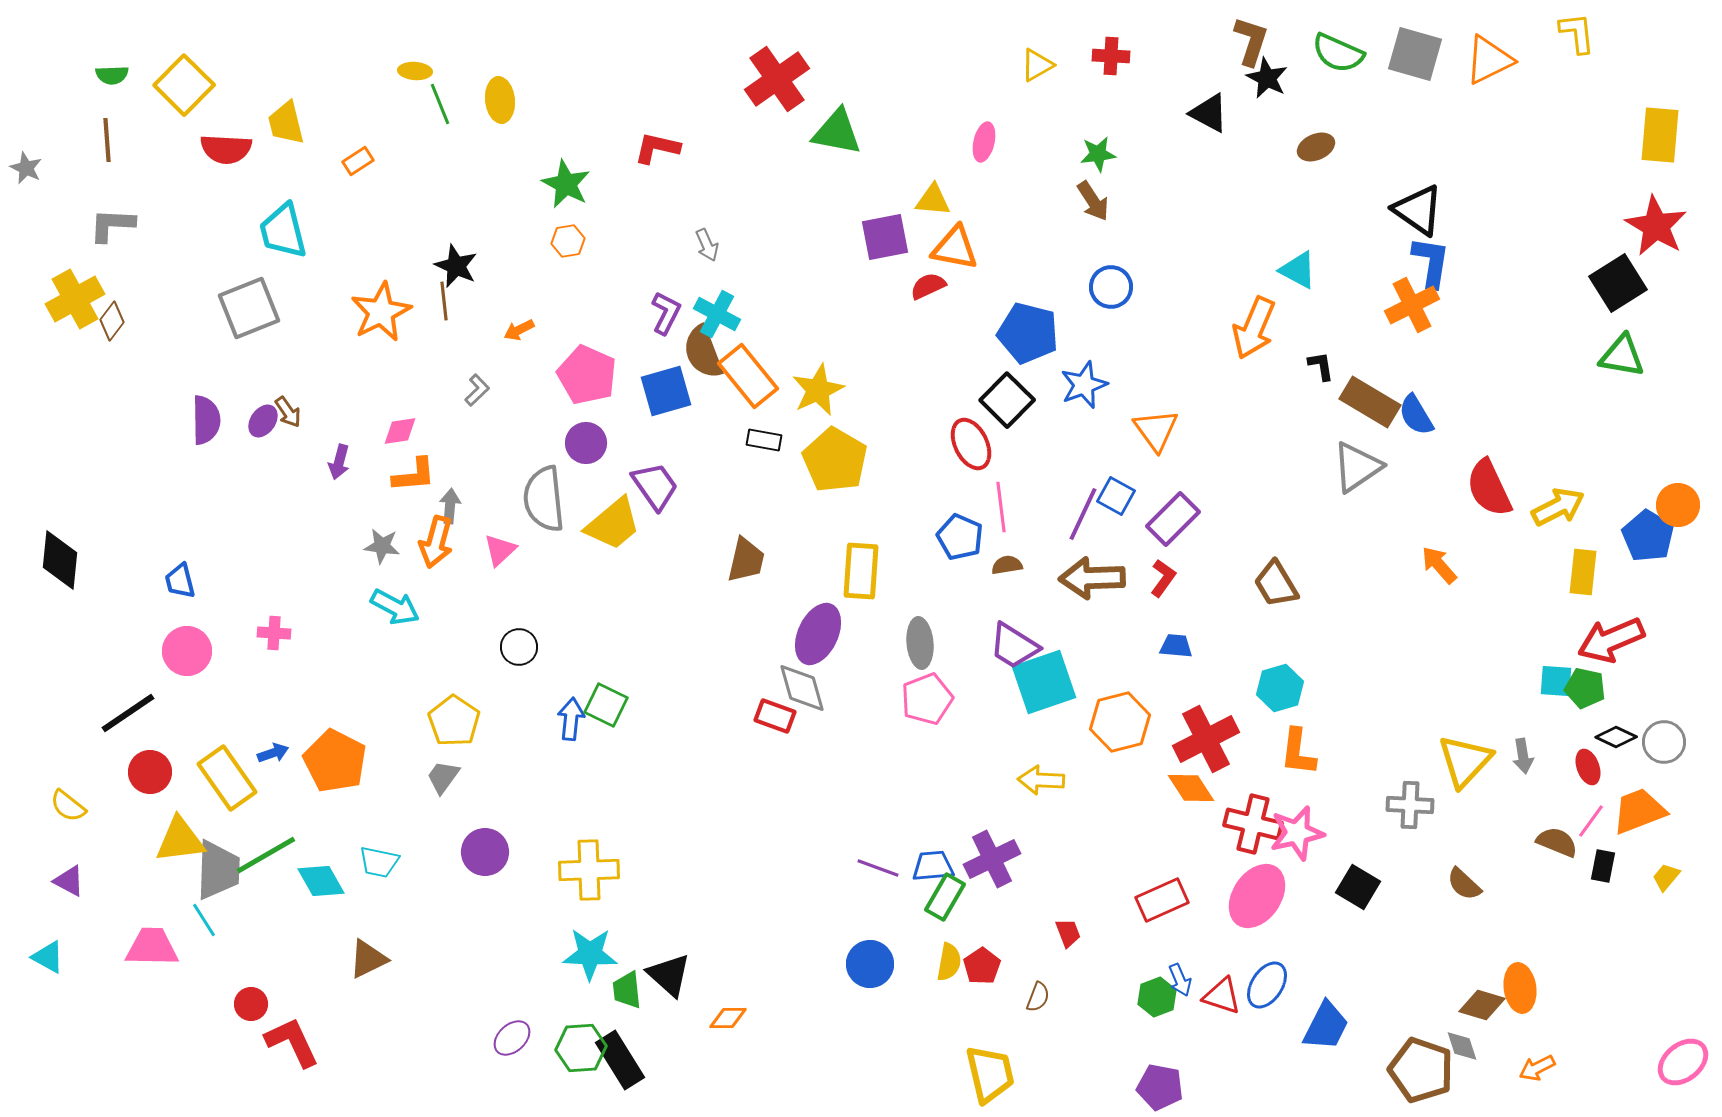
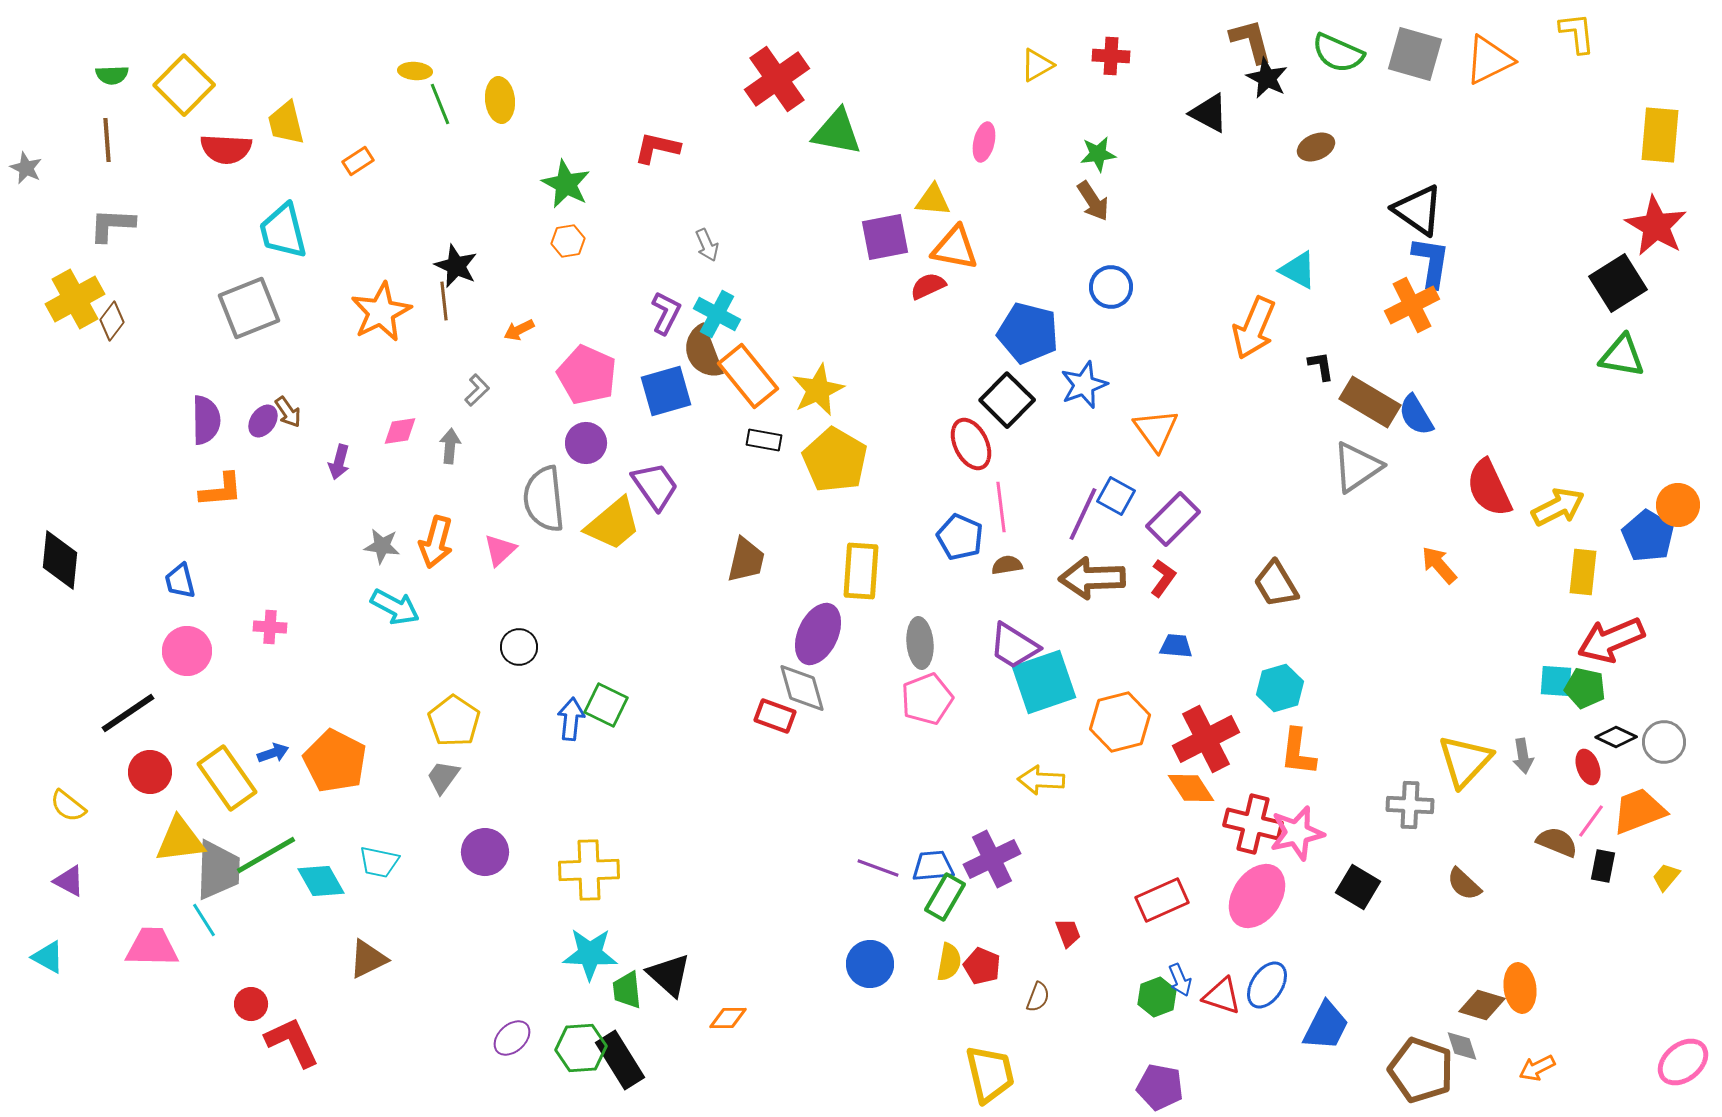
brown L-shape at (1251, 41): rotated 33 degrees counterclockwise
orange L-shape at (414, 475): moved 193 px left, 15 px down
gray arrow at (450, 506): moved 60 px up
pink cross at (274, 633): moved 4 px left, 6 px up
red pentagon at (982, 966): rotated 15 degrees counterclockwise
